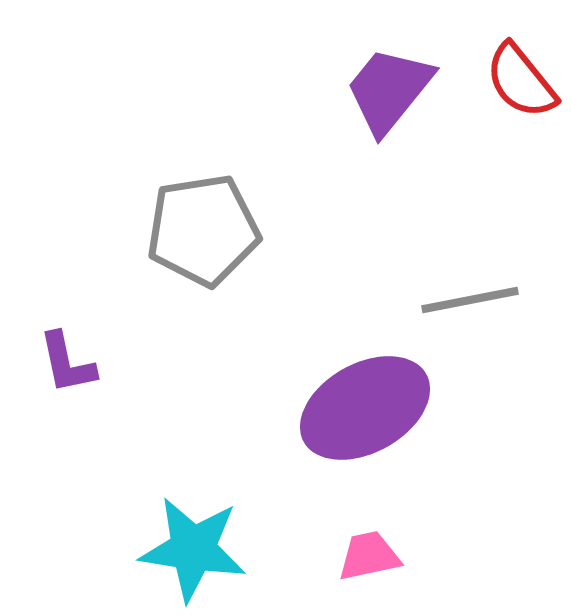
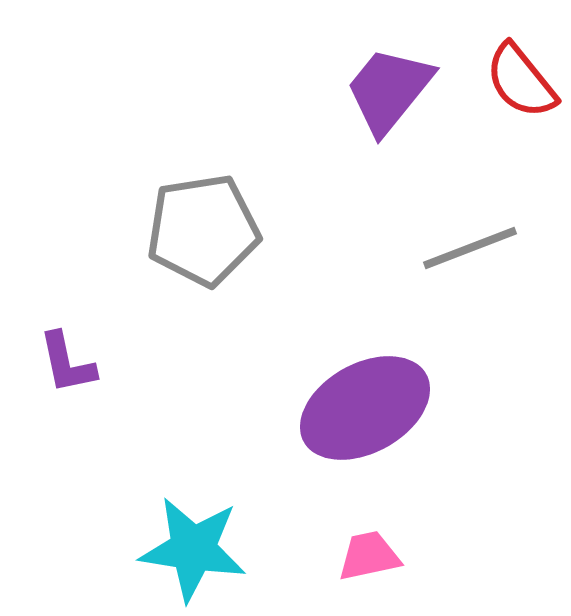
gray line: moved 52 px up; rotated 10 degrees counterclockwise
